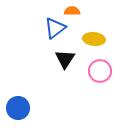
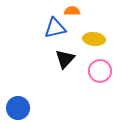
blue triangle: rotated 25 degrees clockwise
black triangle: rotated 10 degrees clockwise
